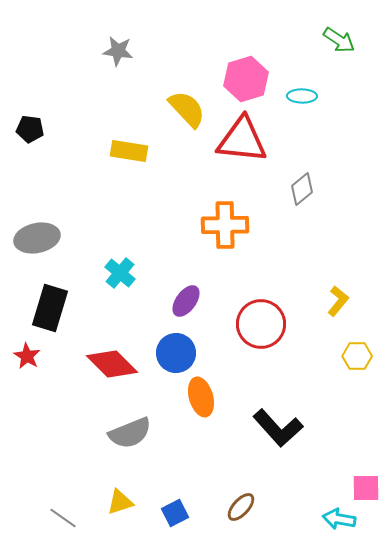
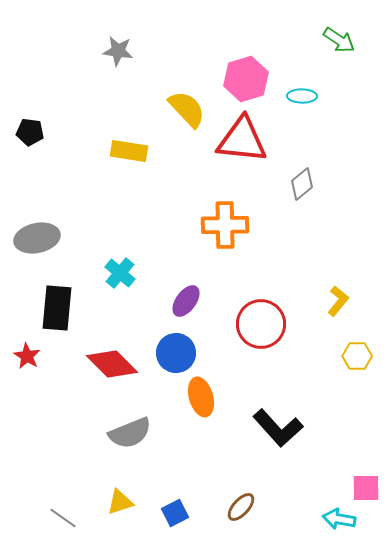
black pentagon: moved 3 px down
gray diamond: moved 5 px up
black rectangle: moved 7 px right; rotated 12 degrees counterclockwise
